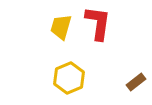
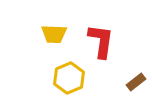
red L-shape: moved 3 px right, 18 px down
yellow trapezoid: moved 7 px left, 7 px down; rotated 104 degrees counterclockwise
